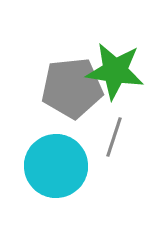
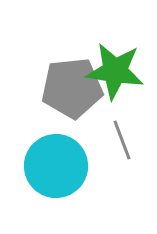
gray line: moved 8 px right, 3 px down; rotated 39 degrees counterclockwise
